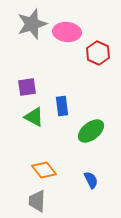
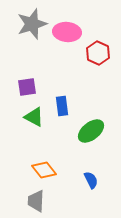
gray trapezoid: moved 1 px left
